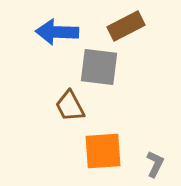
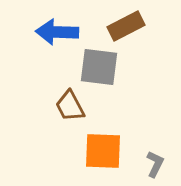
orange square: rotated 6 degrees clockwise
